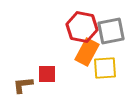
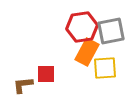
red hexagon: rotated 20 degrees counterclockwise
red square: moved 1 px left
